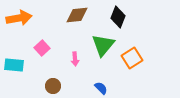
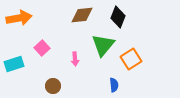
brown diamond: moved 5 px right
orange square: moved 1 px left, 1 px down
cyan rectangle: moved 1 px up; rotated 24 degrees counterclockwise
blue semicircle: moved 13 px right, 3 px up; rotated 40 degrees clockwise
